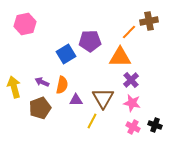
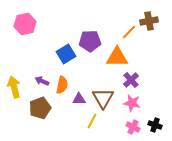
orange triangle: moved 3 px left
purple arrow: moved 1 px up
purple triangle: moved 3 px right, 1 px up
